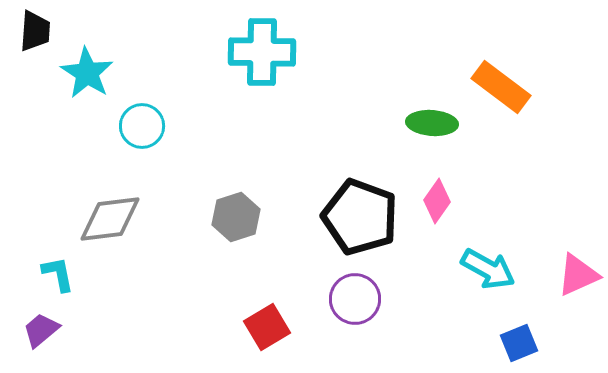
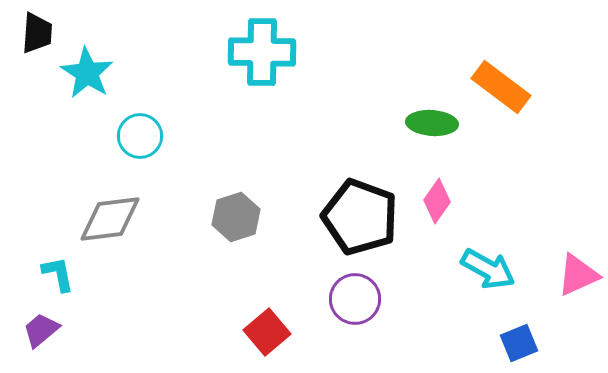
black trapezoid: moved 2 px right, 2 px down
cyan circle: moved 2 px left, 10 px down
red square: moved 5 px down; rotated 9 degrees counterclockwise
